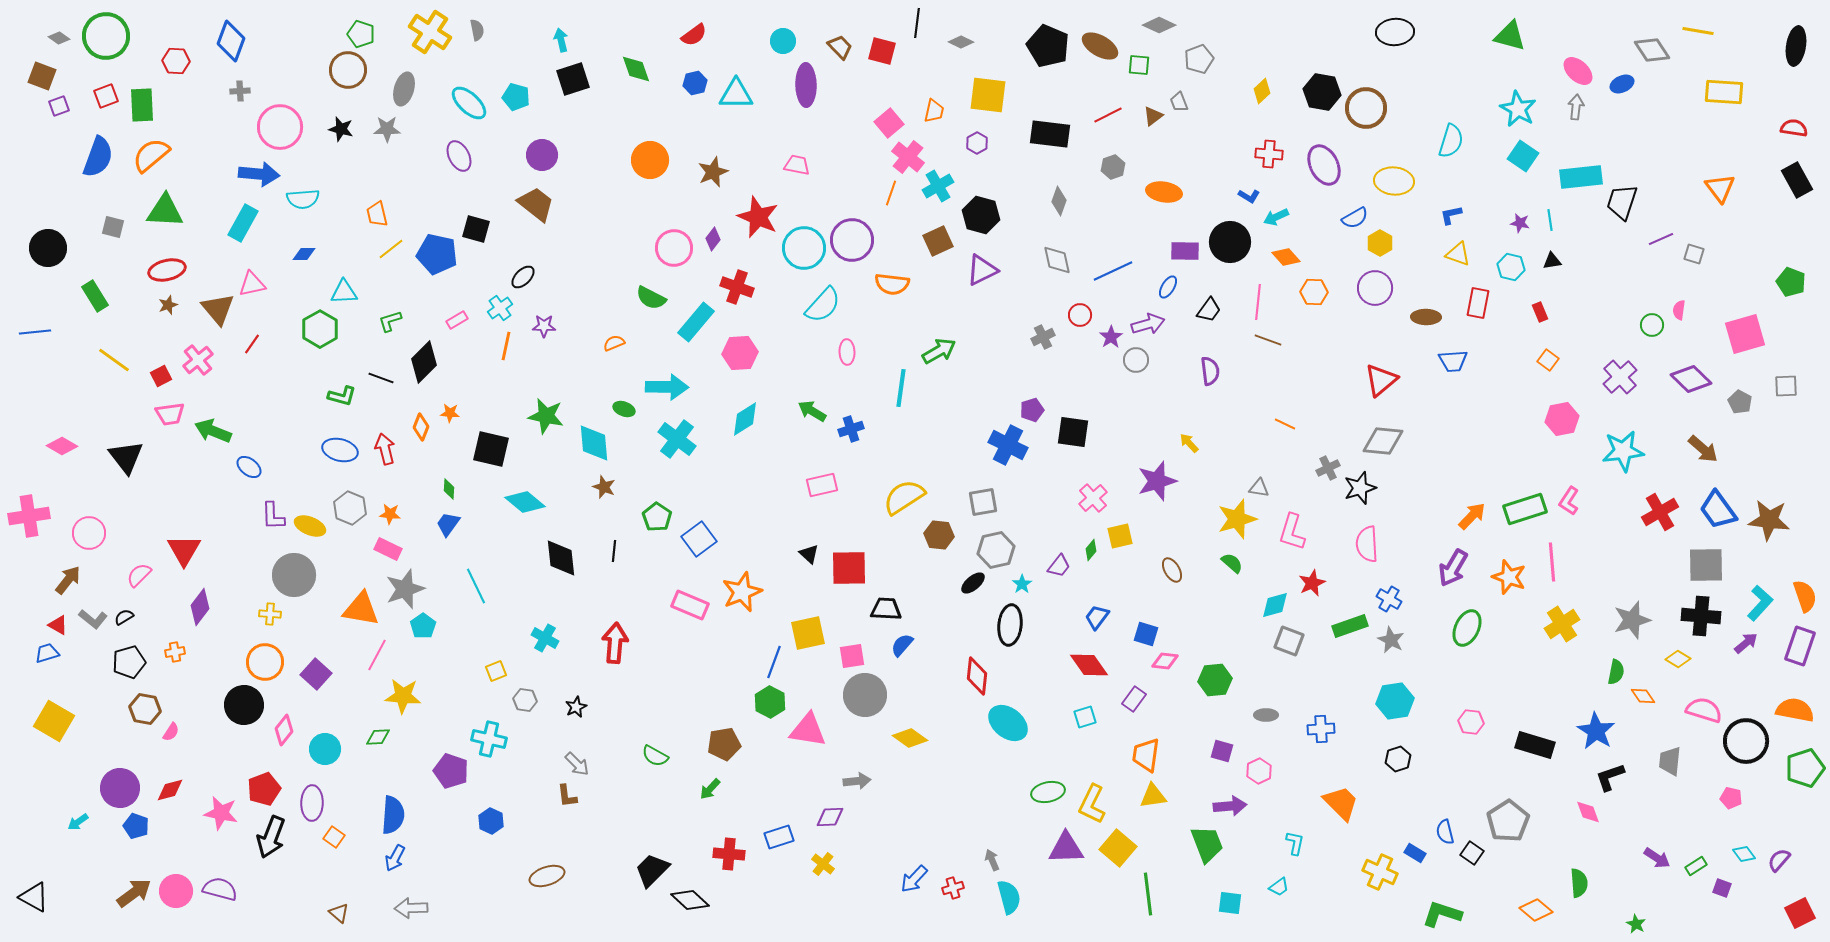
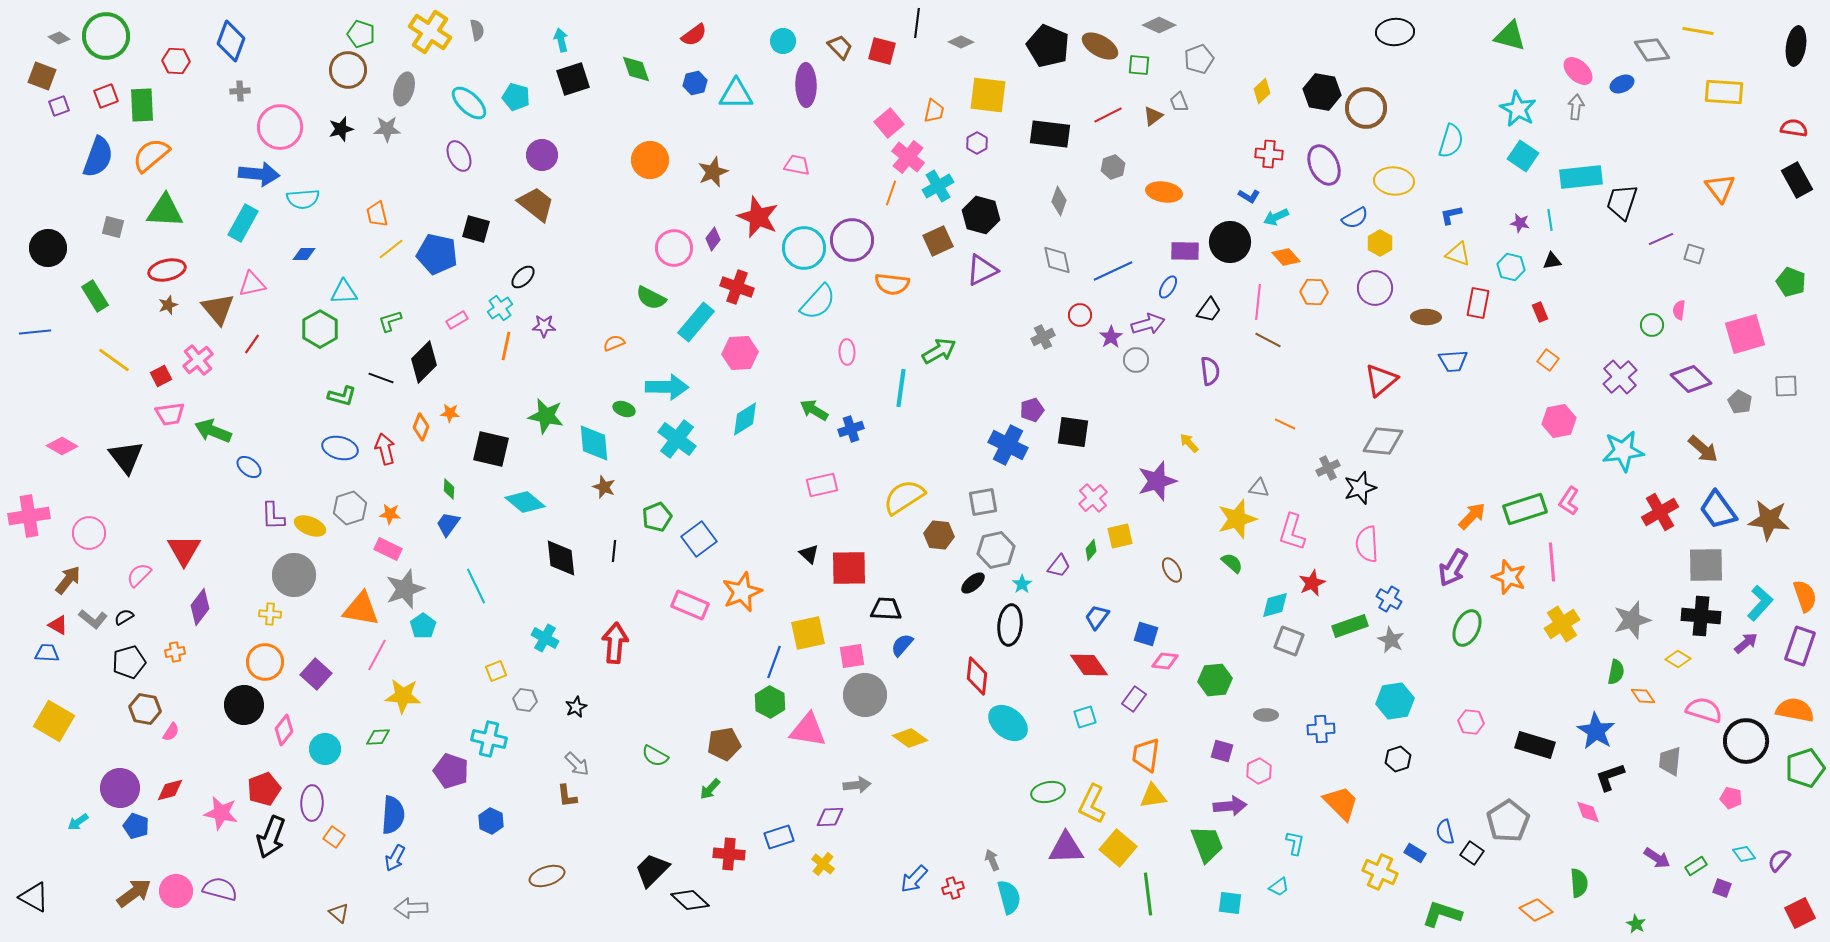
black star at (341, 129): rotated 30 degrees counterclockwise
cyan semicircle at (823, 305): moved 5 px left, 3 px up
brown line at (1268, 340): rotated 8 degrees clockwise
green arrow at (812, 411): moved 2 px right, 1 px up
pink hexagon at (1562, 419): moved 3 px left, 2 px down
blue ellipse at (340, 450): moved 2 px up
gray hexagon at (350, 508): rotated 20 degrees clockwise
green pentagon at (657, 517): rotated 16 degrees clockwise
blue trapezoid at (47, 653): rotated 20 degrees clockwise
gray arrow at (857, 781): moved 4 px down
